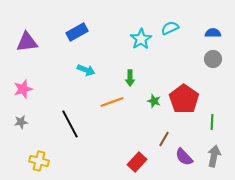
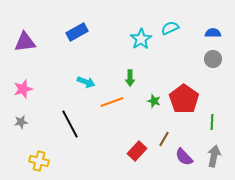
purple triangle: moved 2 px left
cyan arrow: moved 12 px down
red rectangle: moved 11 px up
